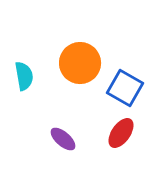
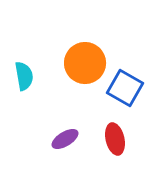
orange circle: moved 5 px right
red ellipse: moved 6 px left, 6 px down; rotated 48 degrees counterclockwise
purple ellipse: moved 2 px right; rotated 72 degrees counterclockwise
